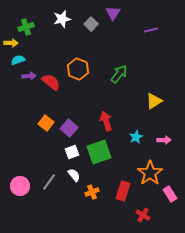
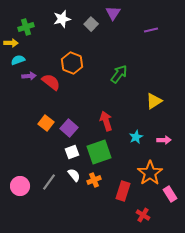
orange hexagon: moved 6 px left, 6 px up
orange cross: moved 2 px right, 12 px up
